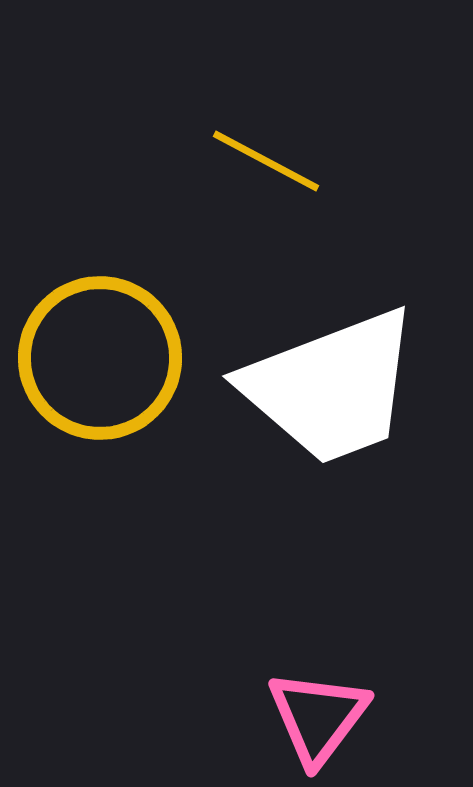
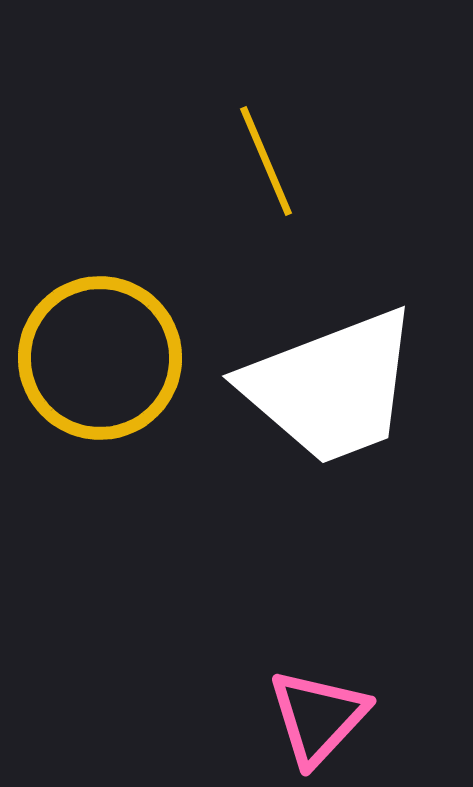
yellow line: rotated 39 degrees clockwise
pink triangle: rotated 6 degrees clockwise
